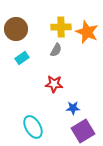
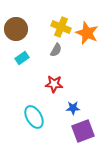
yellow cross: rotated 24 degrees clockwise
orange star: moved 1 px down
cyan ellipse: moved 1 px right, 10 px up
purple square: rotated 10 degrees clockwise
